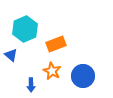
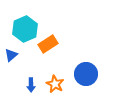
orange rectangle: moved 8 px left; rotated 12 degrees counterclockwise
blue triangle: rotated 40 degrees clockwise
orange star: moved 3 px right, 13 px down
blue circle: moved 3 px right, 2 px up
